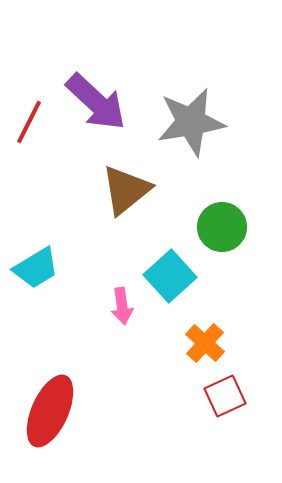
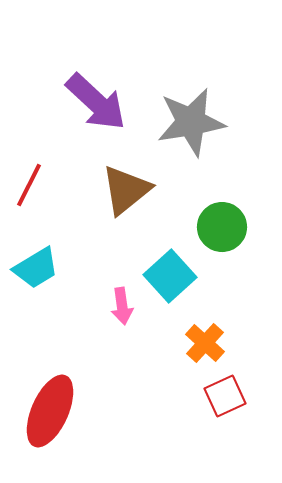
red line: moved 63 px down
